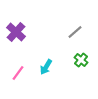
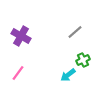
purple cross: moved 5 px right, 4 px down; rotated 12 degrees counterclockwise
green cross: moved 2 px right; rotated 24 degrees clockwise
cyan arrow: moved 22 px right, 8 px down; rotated 21 degrees clockwise
